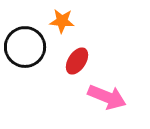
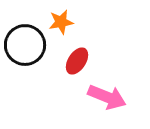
orange star: moved 1 px left, 1 px down; rotated 15 degrees counterclockwise
black circle: moved 2 px up
